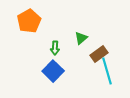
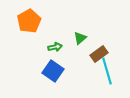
green triangle: moved 1 px left
green arrow: moved 1 px up; rotated 104 degrees counterclockwise
blue square: rotated 10 degrees counterclockwise
